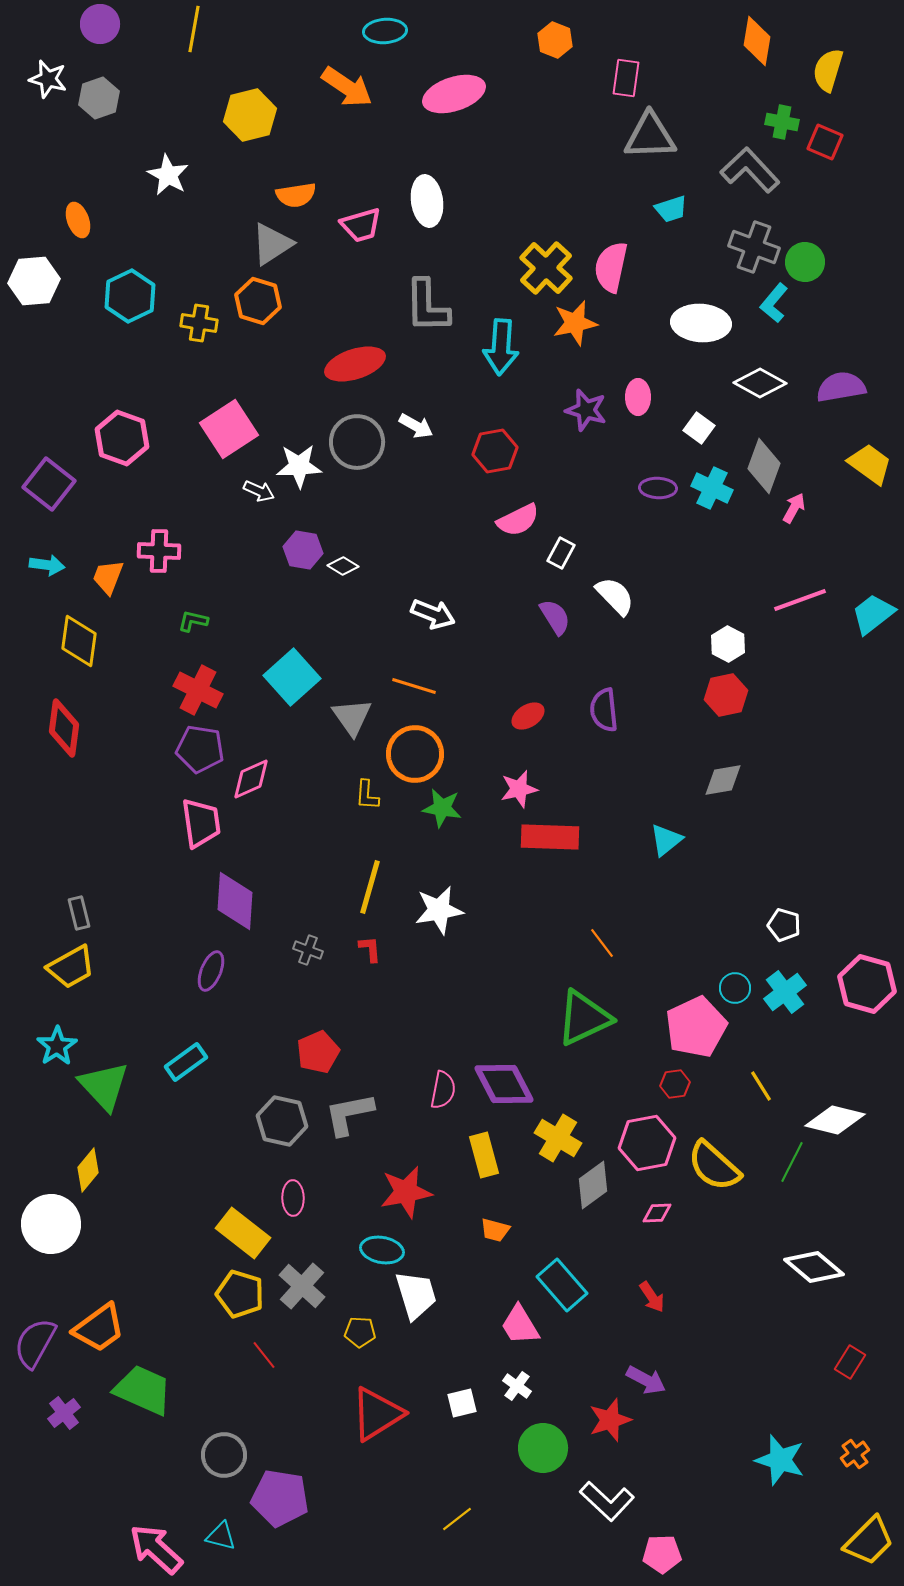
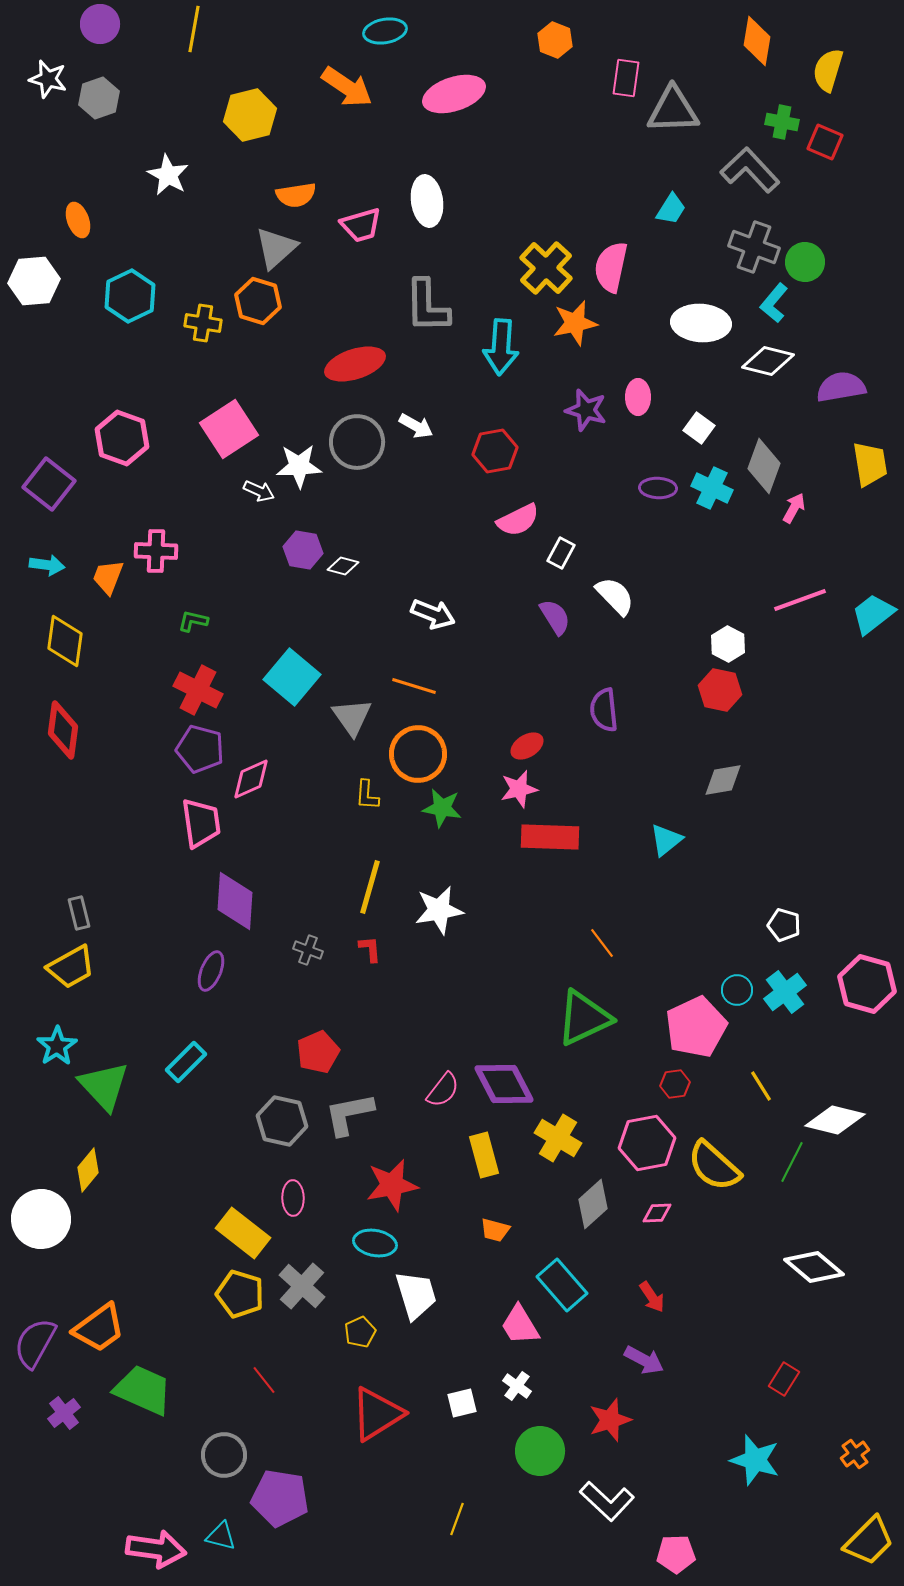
cyan ellipse at (385, 31): rotated 6 degrees counterclockwise
gray triangle at (650, 136): moved 23 px right, 26 px up
cyan trapezoid at (671, 209): rotated 40 degrees counterclockwise
gray triangle at (272, 244): moved 4 px right, 4 px down; rotated 9 degrees counterclockwise
yellow cross at (199, 323): moved 4 px right
white diamond at (760, 383): moved 8 px right, 22 px up; rotated 15 degrees counterclockwise
yellow trapezoid at (870, 464): rotated 45 degrees clockwise
pink cross at (159, 551): moved 3 px left
white diamond at (343, 566): rotated 16 degrees counterclockwise
yellow diamond at (79, 641): moved 14 px left
cyan square at (292, 677): rotated 8 degrees counterclockwise
red hexagon at (726, 695): moved 6 px left, 5 px up; rotated 24 degrees clockwise
red ellipse at (528, 716): moved 1 px left, 30 px down
red diamond at (64, 728): moved 1 px left, 2 px down
purple pentagon at (200, 749): rotated 6 degrees clockwise
orange circle at (415, 754): moved 3 px right
cyan circle at (735, 988): moved 2 px right, 2 px down
cyan rectangle at (186, 1062): rotated 9 degrees counterclockwise
pink semicircle at (443, 1090): rotated 27 degrees clockwise
gray diamond at (593, 1185): moved 19 px down; rotated 6 degrees counterclockwise
red star at (406, 1192): moved 14 px left, 7 px up
white circle at (51, 1224): moved 10 px left, 5 px up
cyan ellipse at (382, 1250): moved 7 px left, 7 px up
yellow pentagon at (360, 1332): rotated 28 degrees counterclockwise
red line at (264, 1355): moved 25 px down
red rectangle at (850, 1362): moved 66 px left, 17 px down
purple arrow at (646, 1380): moved 2 px left, 20 px up
green circle at (543, 1448): moved 3 px left, 3 px down
cyan star at (780, 1460): moved 25 px left
yellow line at (457, 1519): rotated 32 degrees counterclockwise
pink arrow at (156, 1549): rotated 146 degrees clockwise
pink pentagon at (662, 1554): moved 14 px right
